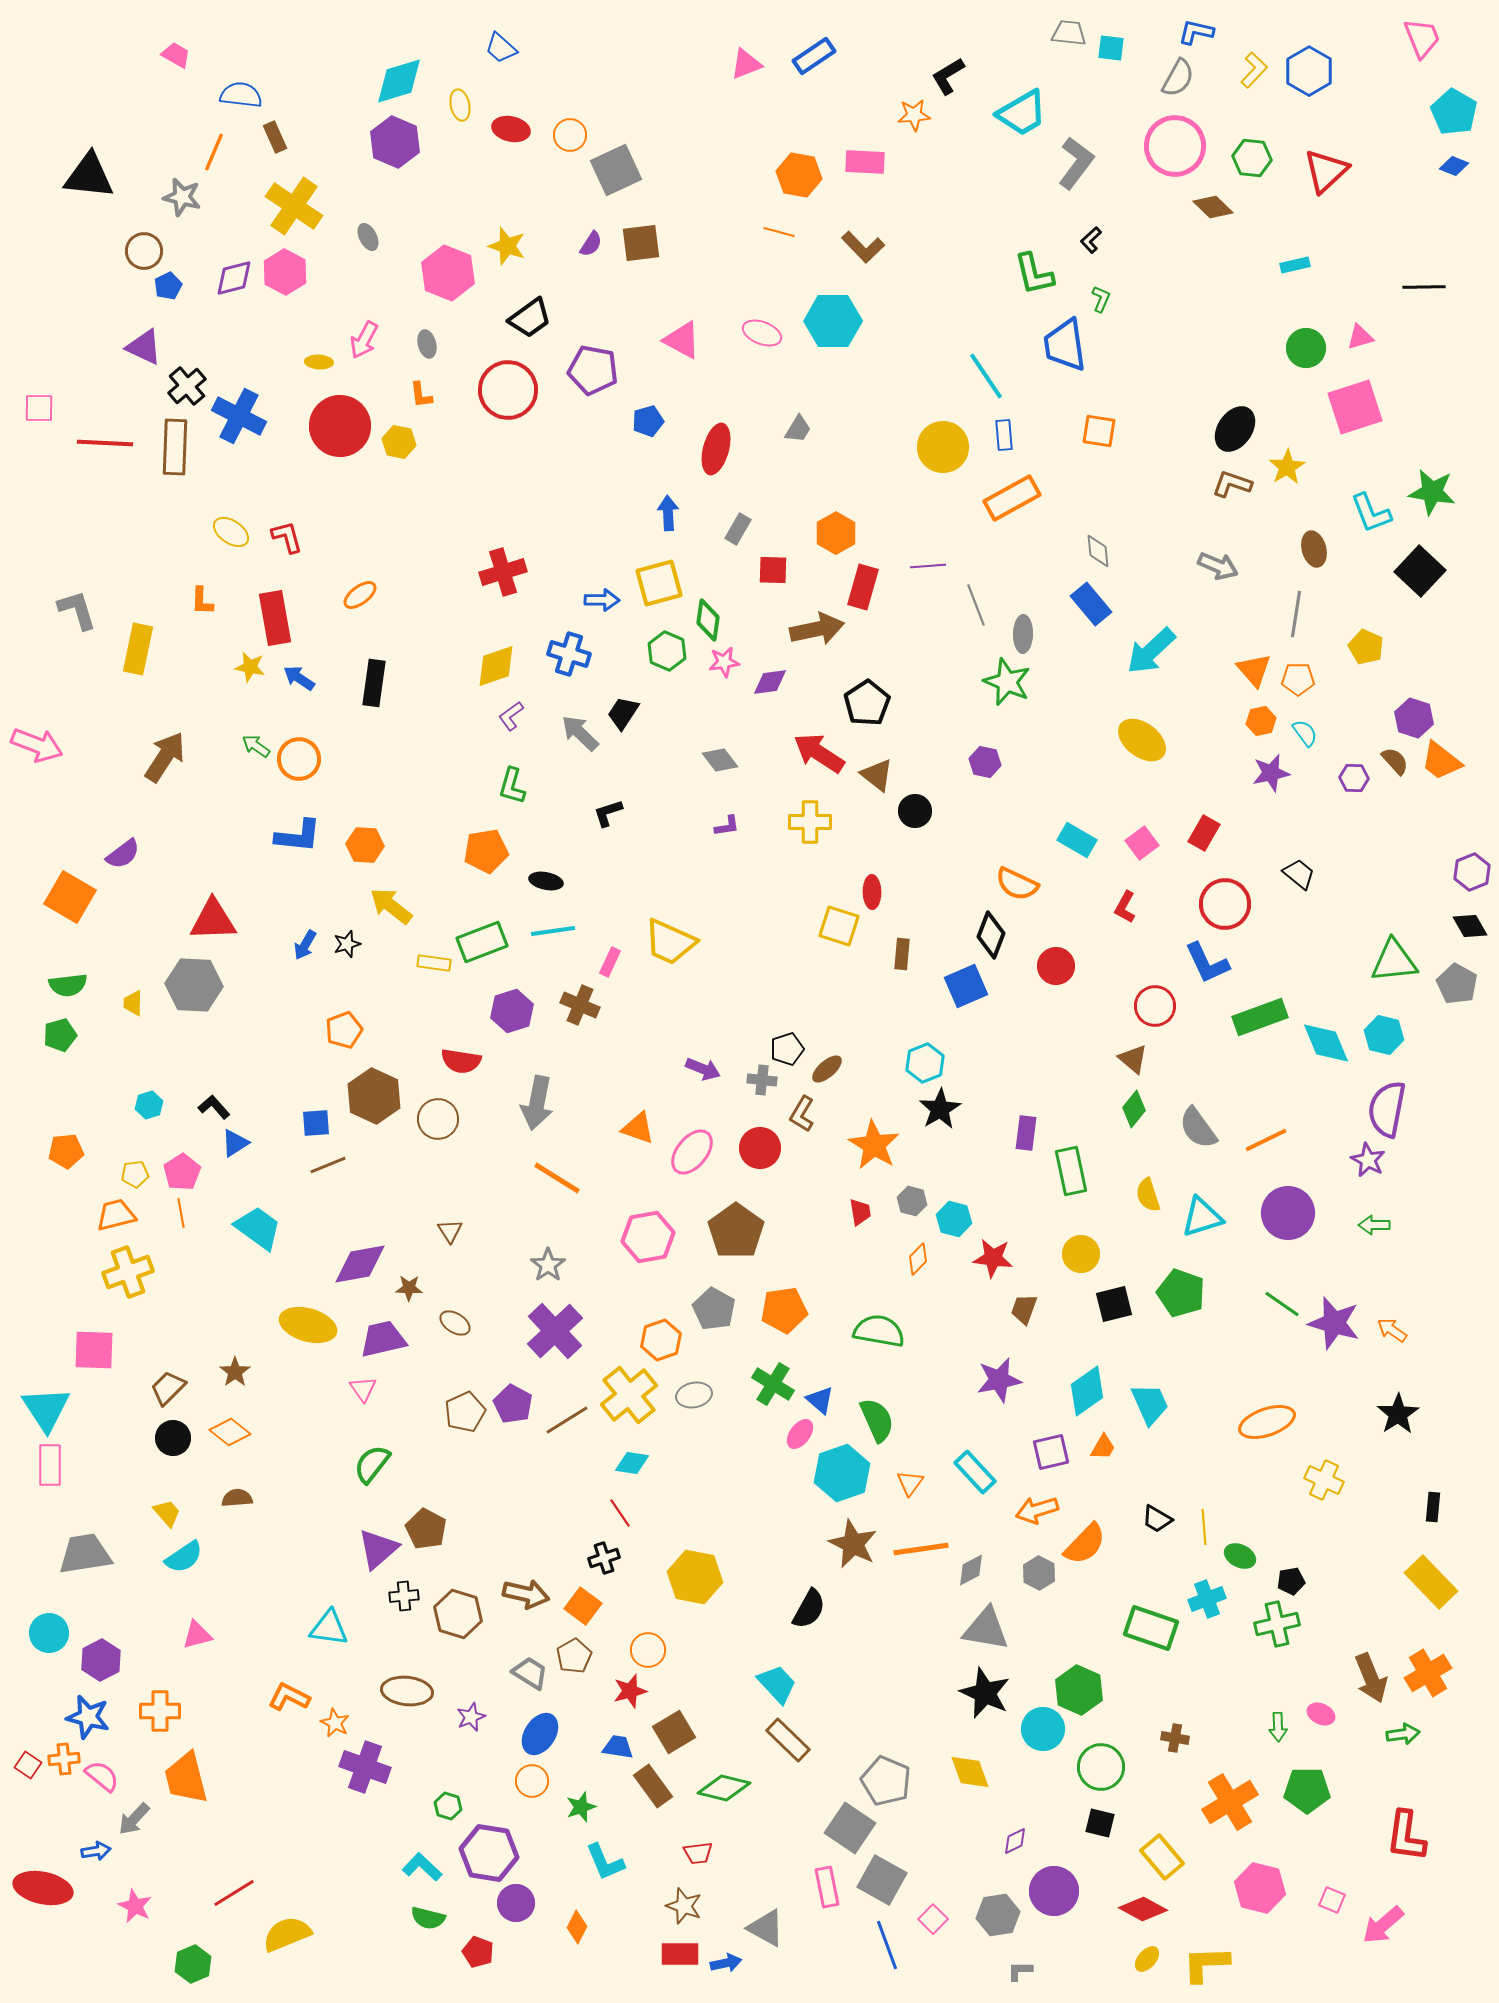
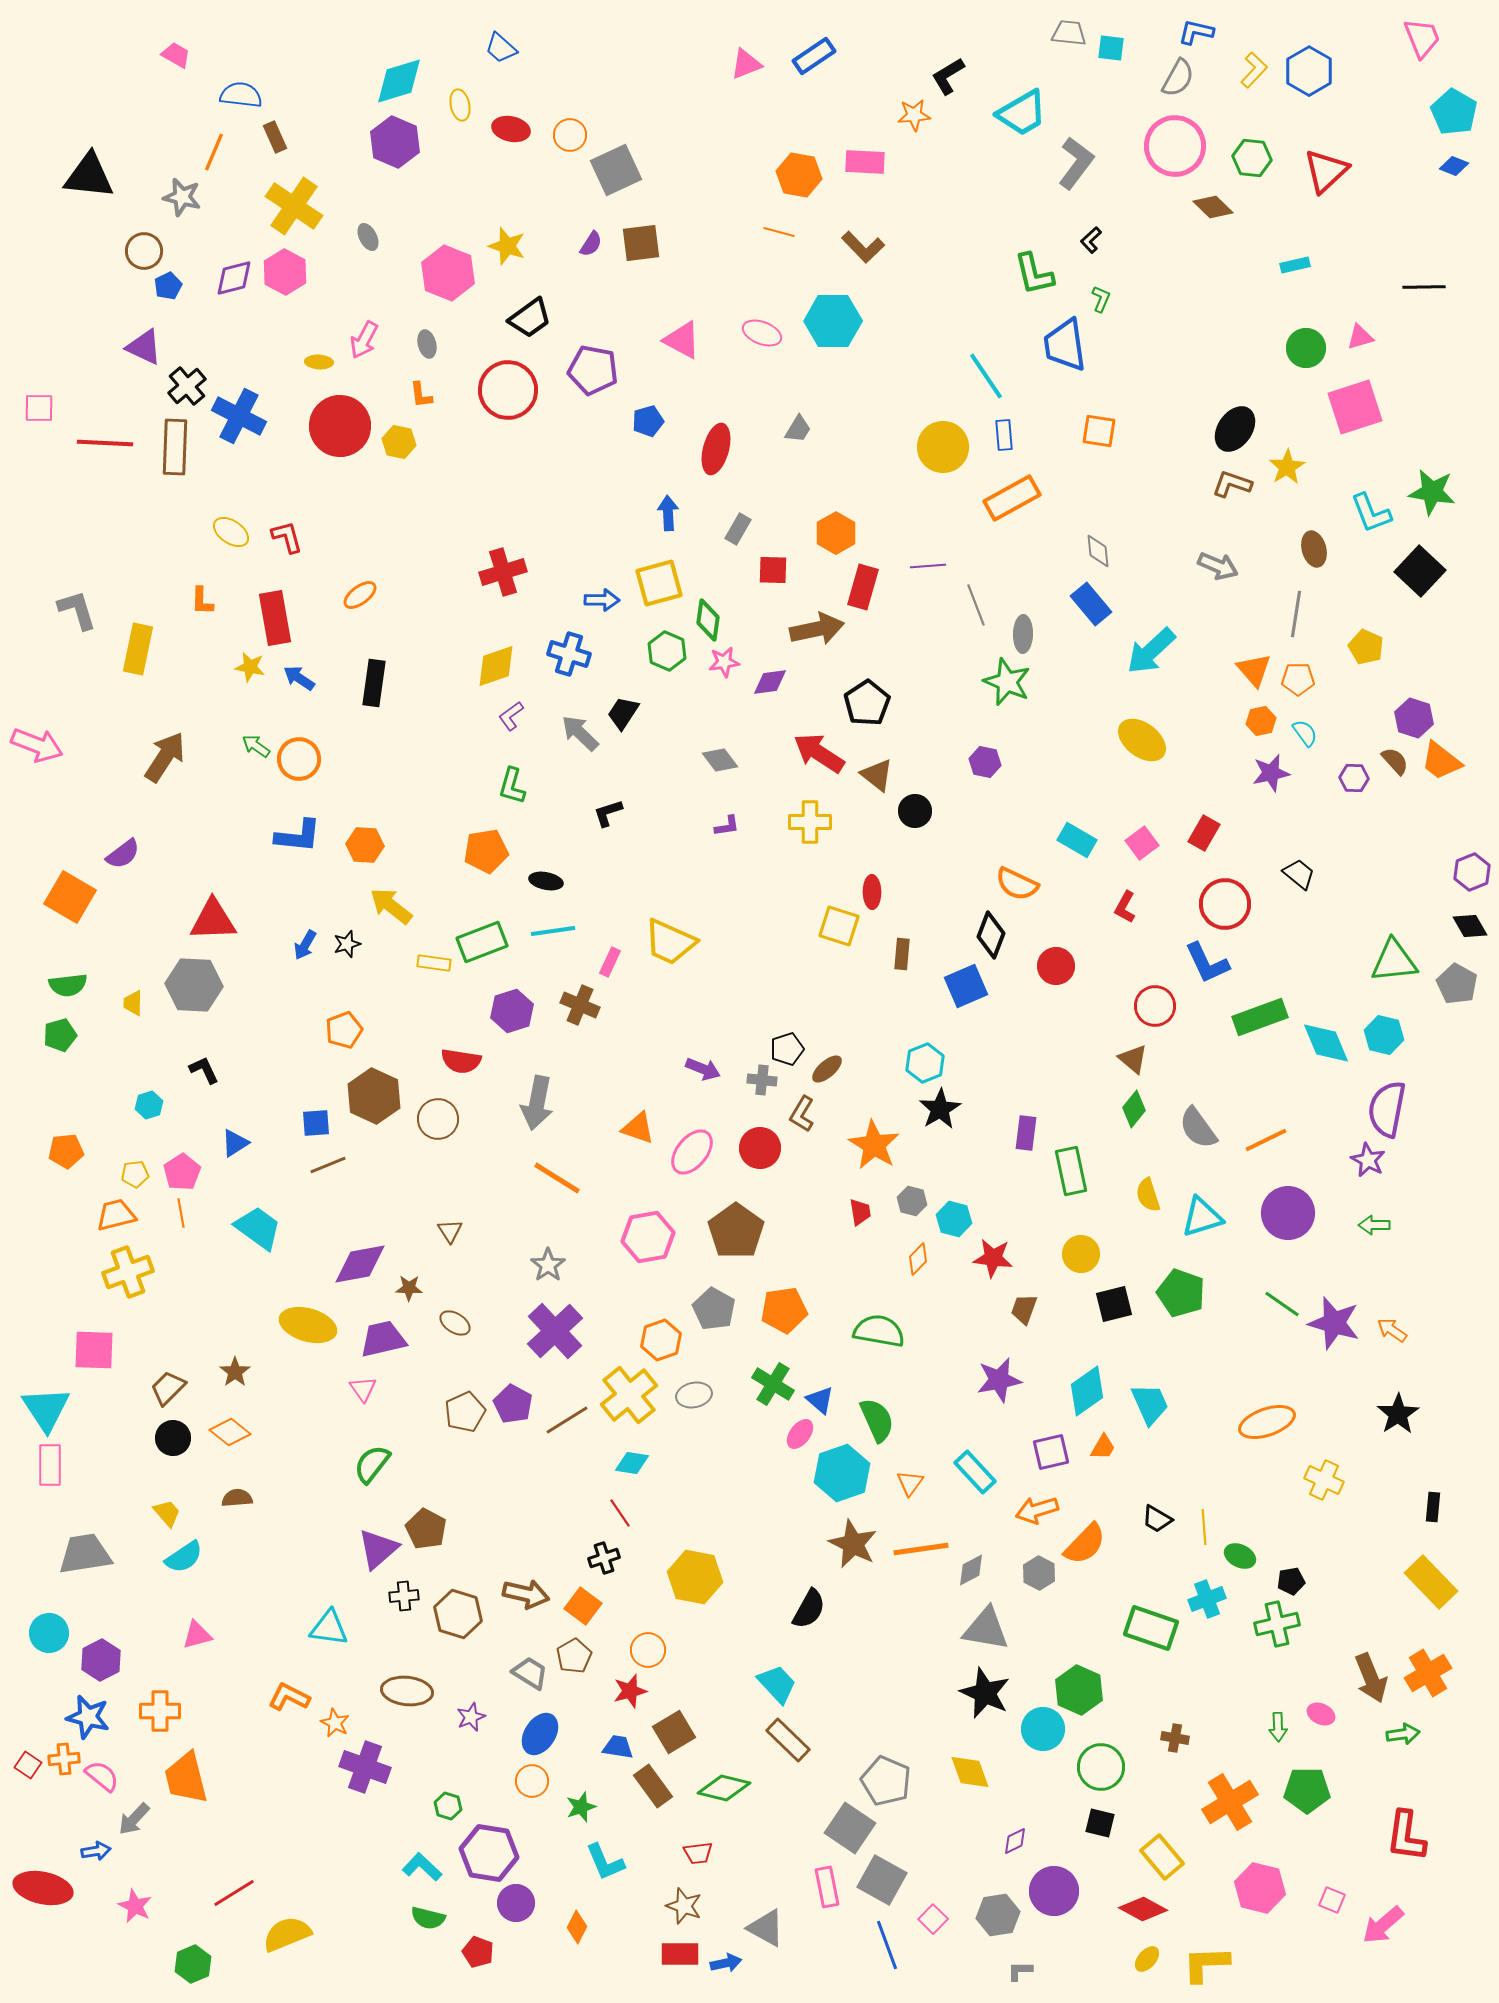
black L-shape at (214, 1107): moved 10 px left, 37 px up; rotated 16 degrees clockwise
